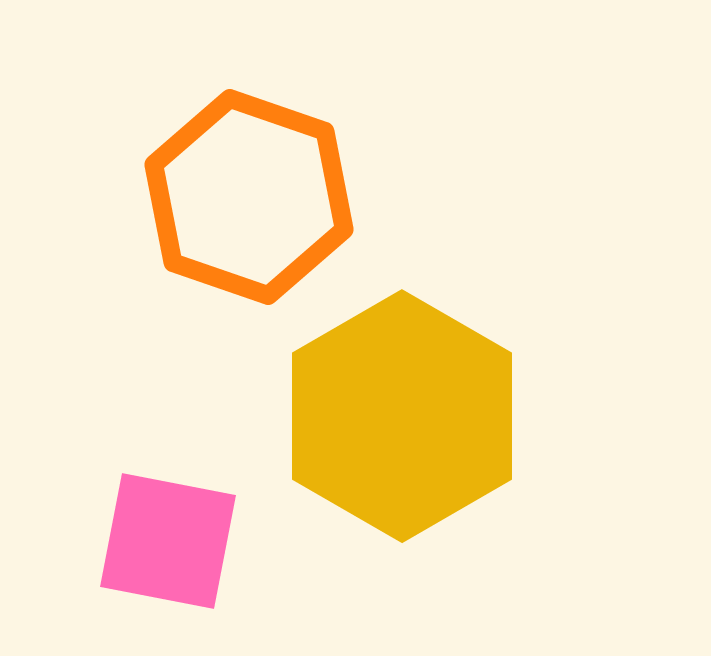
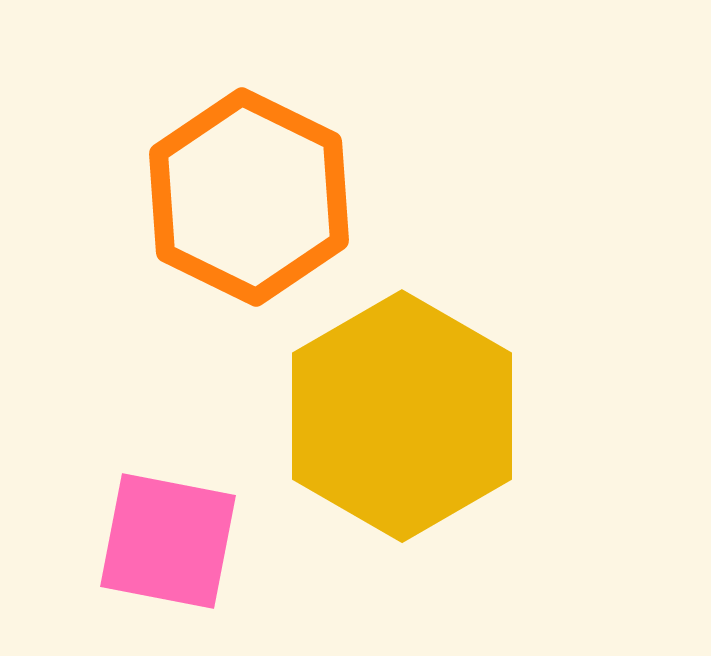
orange hexagon: rotated 7 degrees clockwise
